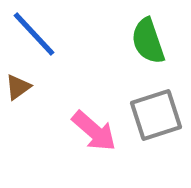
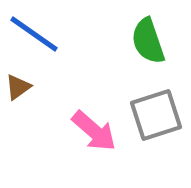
blue line: rotated 12 degrees counterclockwise
